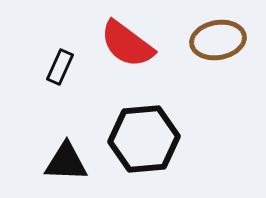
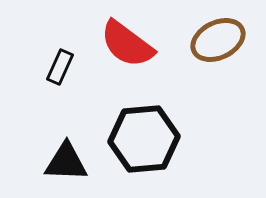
brown ellipse: rotated 16 degrees counterclockwise
